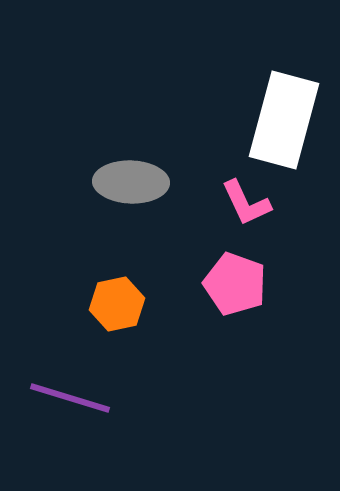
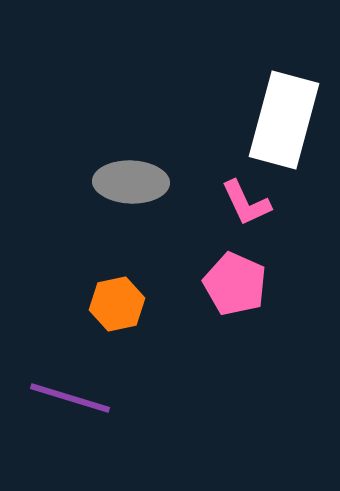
pink pentagon: rotated 4 degrees clockwise
